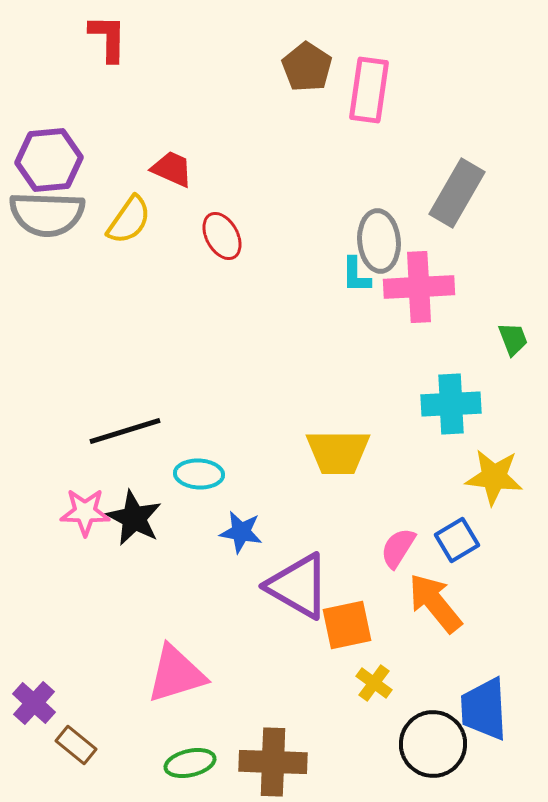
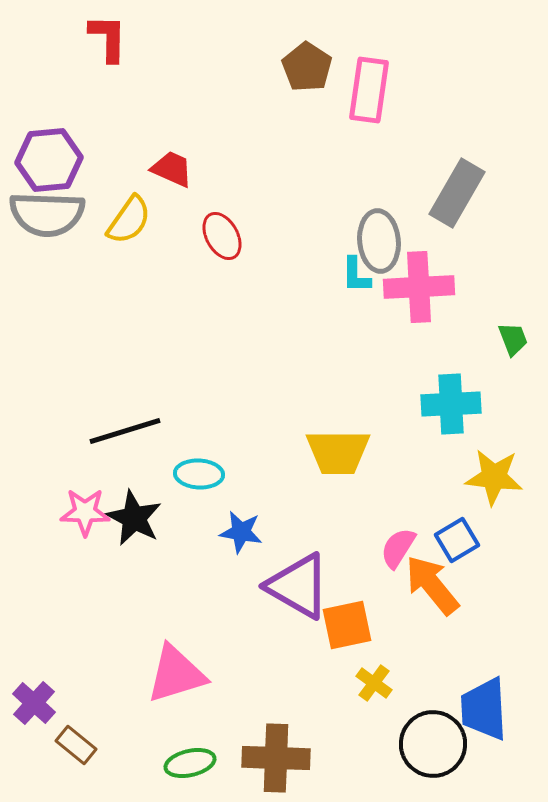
orange arrow: moved 3 px left, 18 px up
brown cross: moved 3 px right, 4 px up
